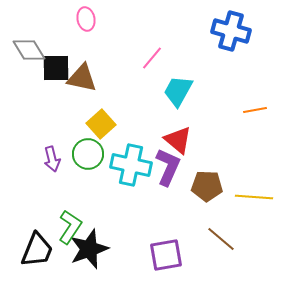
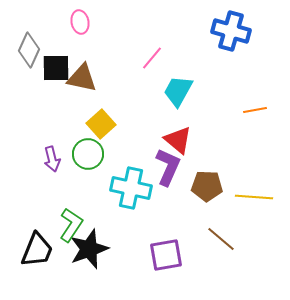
pink ellipse: moved 6 px left, 3 px down
gray diamond: rotated 56 degrees clockwise
cyan cross: moved 23 px down
green L-shape: moved 1 px right, 2 px up
